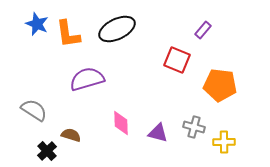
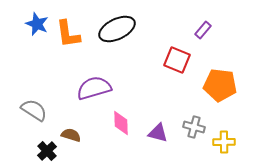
purple semicircle: moved 7 px right, 9 px down
